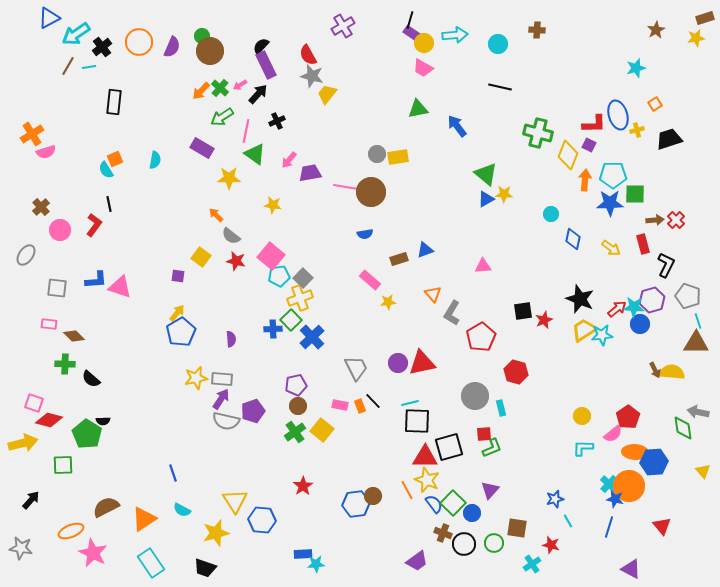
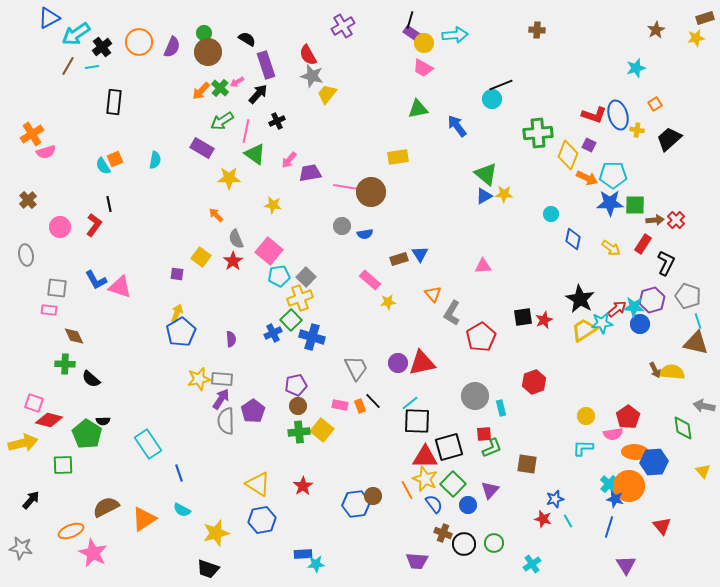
green circle at (202, 36): moved 2 px right, 3 px up
cyan circle at (498, 44): moved 6 px left, 55 px down
black semicircle at (261, 46): moved 14 px left, 7 px up; rotated 78 degrees clockwise
brown circle at (210, 51): moved 2 px left, 1 px down
purple rectangle at (266, 65): rotated 8 degrees clockwise
cyan line at (89, 67): moved 3 px right
pink arrow at (240, 85): moved 3 px left, 3 px up
black line at (500, 87): moved 1 px right, 2 px up; rotated 35 degrees counterclockwise
green arrow at (222, 117): moved 4 px down
red L-shape at (594, 124): moved 9 px up; rotated 20 degrees clockwise
yellow cross at (637, 130): rotated 24 degrees clockwise
green cross at (538, 133): rotated 20 degrees counterclockwise
black trapezoid at (669, 139): rotated 24 degrees counterclockwise
gray circle at (377, 154): moved 35 px left, 72 px down
cyan semicircle at (106, 170): moved 3 px left, 4 px up
orange arrow at (585, 180): moved 2 px right, 2 px up; rotated 110 degrees clockwise
green square at (635, 194): moved 11 px down
blue triangle at (486, 199): moved 2 px left, 3 px up
brown cross at (41, 207): moved 13 px left, 7 px up
pink circle at (60, 230): moved 3 px up
gray semicircle at (231, 236): moved 5 px right, 3 px down; rotated 30 degrees clockwise
red rectangle at (643, 244): rotated 48 degrees clockwise
blue triangle at (425, 250): moved 5 px left, 4 px down; rotated 42 degrees counterclockwise
gray ellipse at (26, 255): rotated 45 degrees counterclockwise
pink square at (271, 256): moved 2 px left, 5 px up
red star at (236, 261): moved 3 px left; rotated 24 degrees clockwise
black L-shape at (666, 265): moved 2 px up
purple square at (178, 276): moved 1 px left, 2 px up
gray square at (303, 278): moved 3 px right, 1 px up
blue L-shape at (96, 280): rotated 65 degrees clockwise
black star at (580, 299): rotated 8 degrees clockwise
black square at (523, 311): moved 6 px down
yellow arrow at (177, 313): rotated 18 degrees counterclockwise
pink rectangle at (49, 324): moved 14 px up
blue cross at (273, 329): moved 4 px down; rotated 24 degrees counterclockwise
cyan star at (602, 335): moved 12 px up
brown diamond at (74, 336): rotated 20 degrees clockwise
blue cross at (312, 337): rotated 30 degrees counterclockwise
brown triangle at (696, 343): rotated 12 degrees clockwise
red hexagon at (516, 372): moved 18 px right, 10 px down; rotated 25 degrees clockwise
yellow star at (196, 378): moved 3 px right, 1 px down
cyan line at (410, 403): rotated 24 degrees counterclockwise
purple pentagon at (253, 411): rotated 15 degrees counterclockwise
gray arrow at (698, 412): moved 6 px right, 6 px up
yellow circle at (582, 416): moved 4 px right
gray semicircle at (226, 421): rotated 76 degrees clockwise
green cross at (295, 432): moved 4 px right; rotated 30 degrees clockwise
pink semicircle at (613, 434): rotated 30 degrees clockwise
blue line at (173, 473): moved 6 px right
yellow star at (427, 480): moved 2 px left, 1 px up
yellow triangle at (235, 501): moved 23 px right, 17 px up; rotated 24 degrees counterclockwise
green square at (453, 503): moved 19 px up
blue circle at (472, 513): moved 4 px left, 8 px up
blue hexagon at (262, 520): rotated 16 degrees counterclockwise
brown square at (517, 528): moved 10 px right, 64 px up
red star at (551, 545): moved 8 px left, 26 px up
purple trapezoid at (417, 561): rotated 40 degrees clockwise
cyan rectangle at (151, 563): moved 3 px left, 119 px up
black trapezoid at (205, 568): moved 3 px right, 1 px down
purple triangle at (631, 569): moved 5 px left, 4 px up; rotated 30 degrees clockwise
